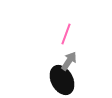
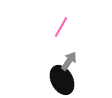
pink line: moved 5 px left, 7 px up; rotated 10 degrees clockwise
